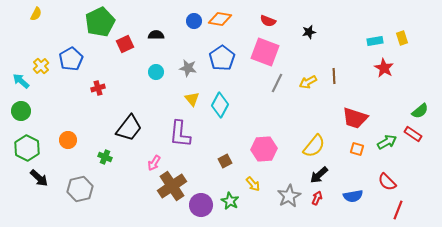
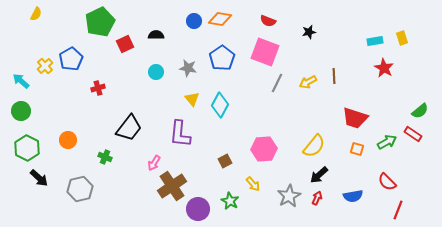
yellow cross at (41, 66): moved 4 px right
purple circle at (201, 205): moved 3 px left, 4 px down
